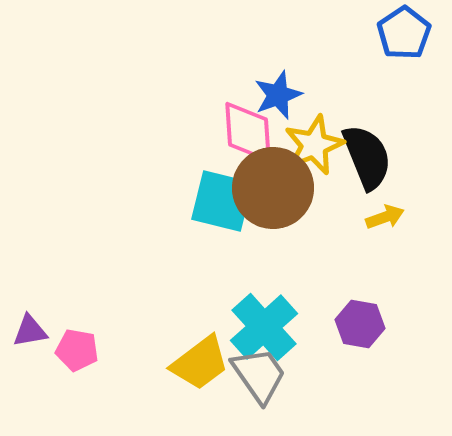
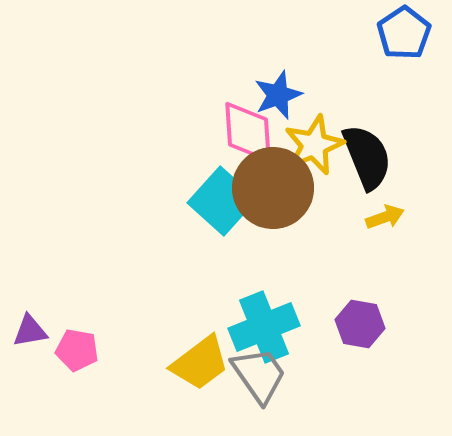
cyan square: rotated 28 degrees clockwise
cyan cross: rotated 20 degrees clockwise
